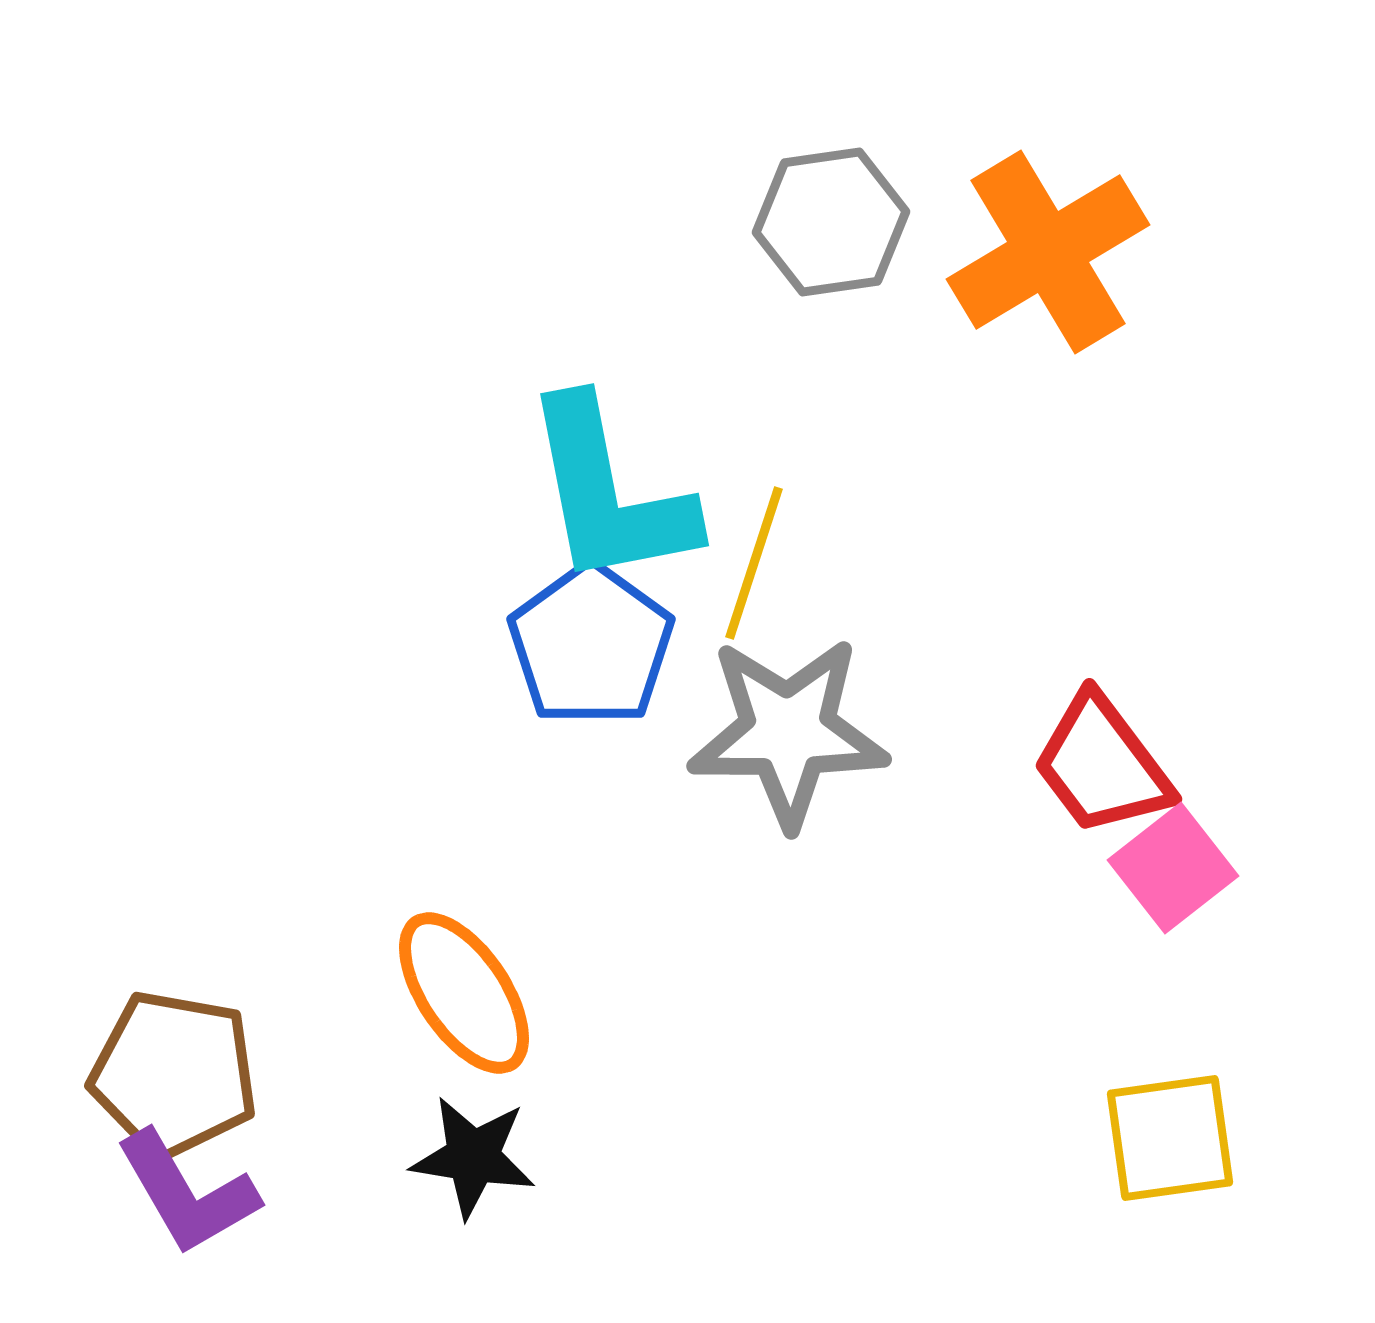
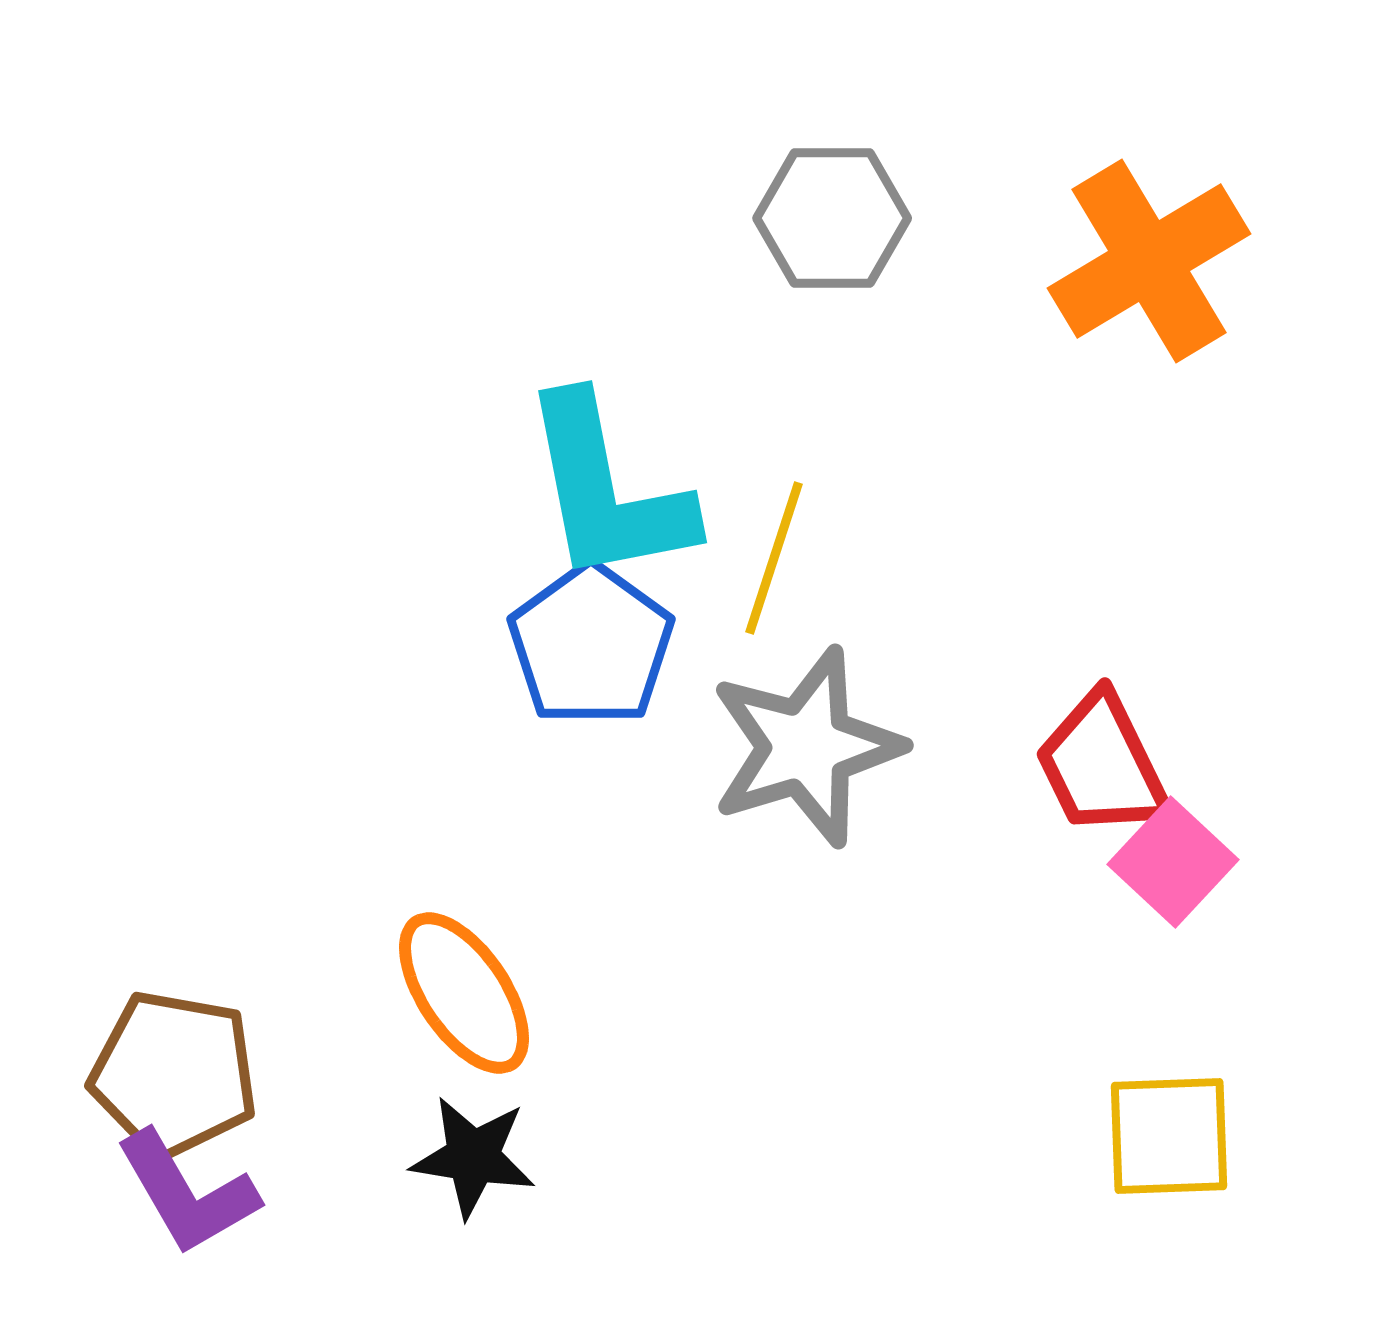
gray hexagon: moved 1 px right, 4 px up; rotated 8 degrees clockwise
orange cross: moved 101 px right, 9 px down
cyan L-shape: moved 2 px left, 3 px up
yellow line: moved 20 px right, 5 px up
gray star: moved 18 px right, 15 px down; rotated 17 degrees counterclockwise
red trapezoid: rotated 11 degrees clockwise
pink square: moved 6 px up; rotated 9 degrees counterclockwise
yellow square: moved 1 px left, 2 px up; rotated 6 degrees clockwise
